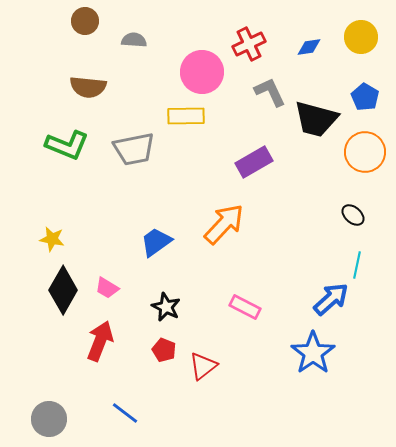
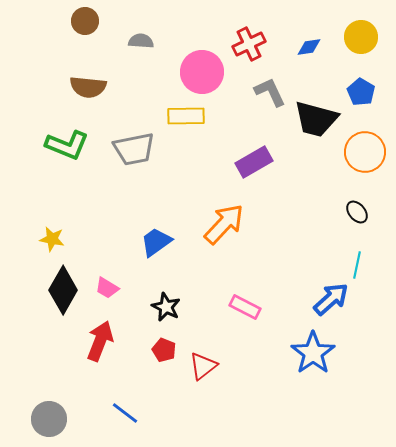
gray semicircle: moved 7 px right, 1 px down
blue pentagon: moved 4 px left, 5 px up
black ellipse: moved 4 px right, 3 px up; rotated 10 degrees clockwise
